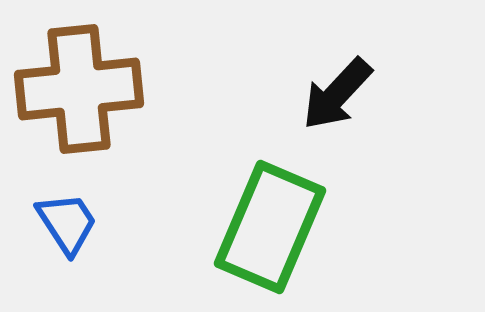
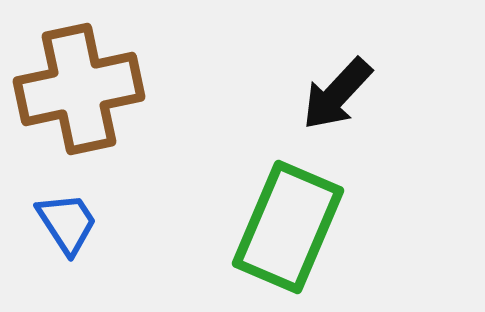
brown cross: rotated 6 degrees counterclockwise
green rectangle: moved 18 px right
